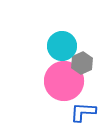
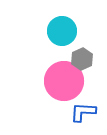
cyan circle: moved 15 px up
gray hexagon: moved 4 px up
